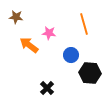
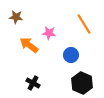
orange line: rotated 15 degrees counterclockwise
black hexagon: moved 8 px left, 10 px down; rotated 20 degrees clockwise
black cross: moved 14 px left, 5 px up; rotated 16 degrees counterclockwise
